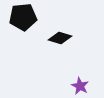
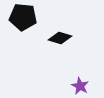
black pentagon: rotated 12 degrees clockwise
